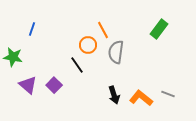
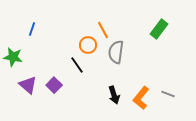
orange L-shape: rotated 90 degrees counterclockwise
